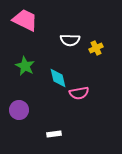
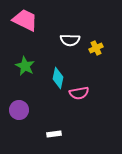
cyan diamond: rotated 25 degrees clockwise
